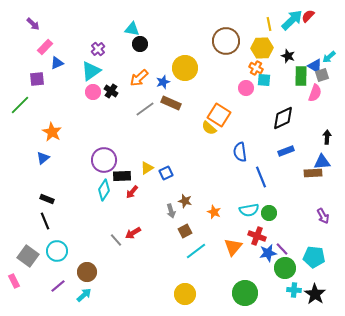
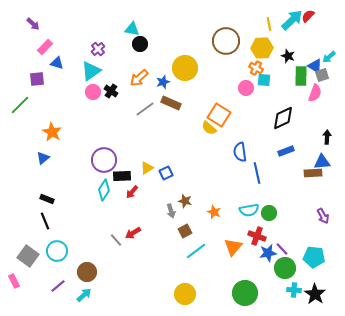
blue triangle at (57, 63): rotated 40 degrees clockwise
blue line at (261, 177): moved 4 px left, 4 px up; rotated 10 degrees clockwise
